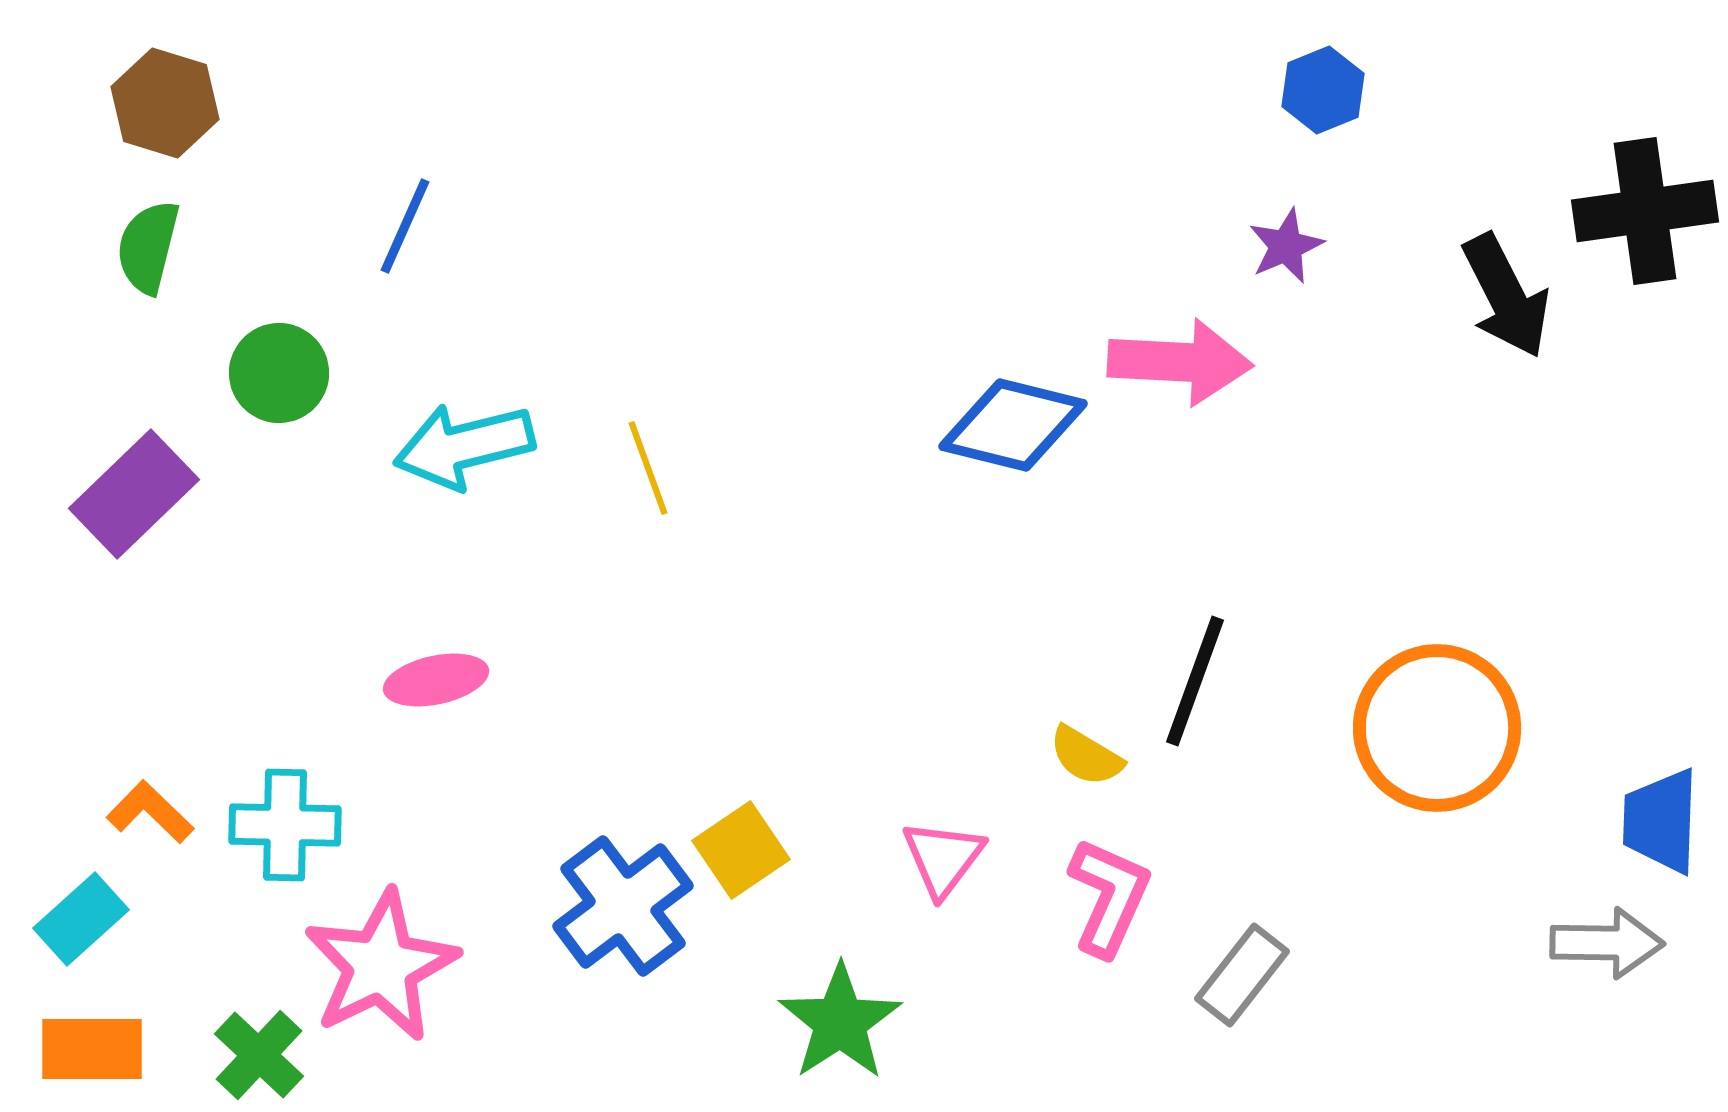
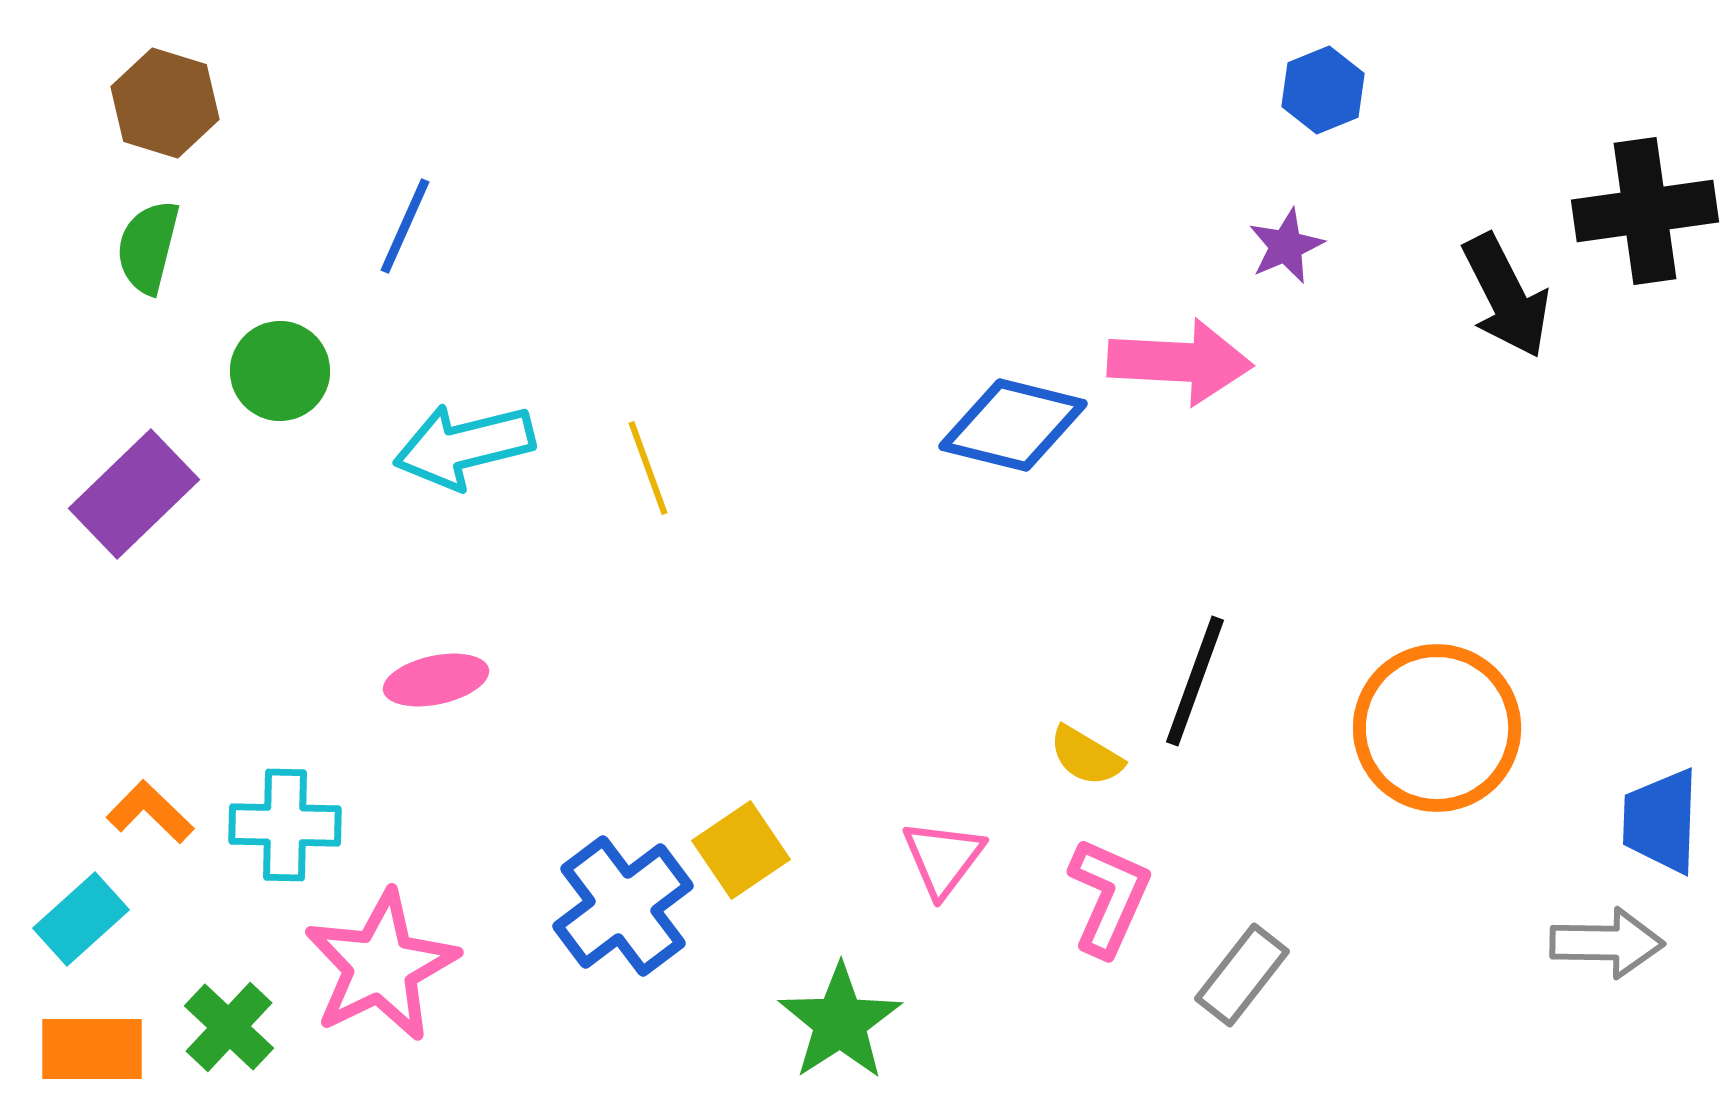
green circle: moved 1 px right, 2 px up
green cross: moved 30 px left, 28 px up
